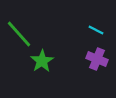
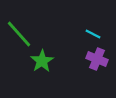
cyan line: moved 3 px left, 4 px down
